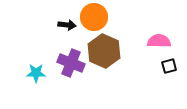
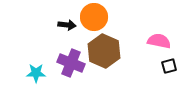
pink semicircle: rotated 10 degrees clockwise
